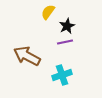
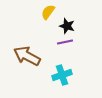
black star: rotated 28 degrees counterclockwise
